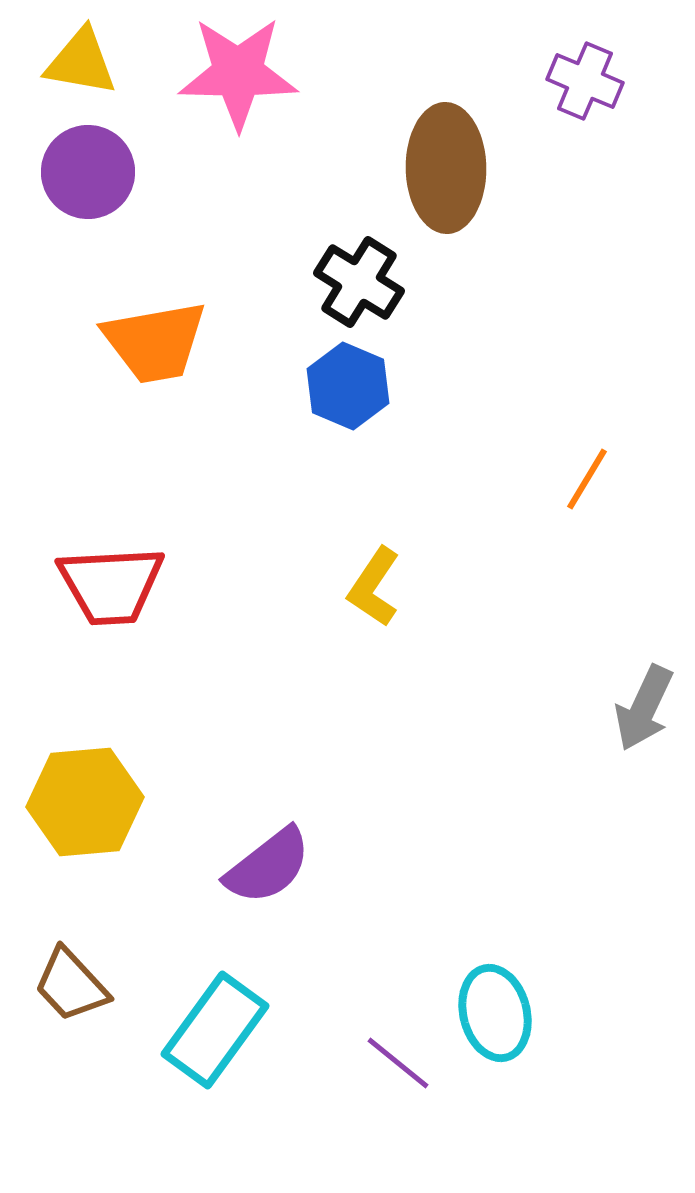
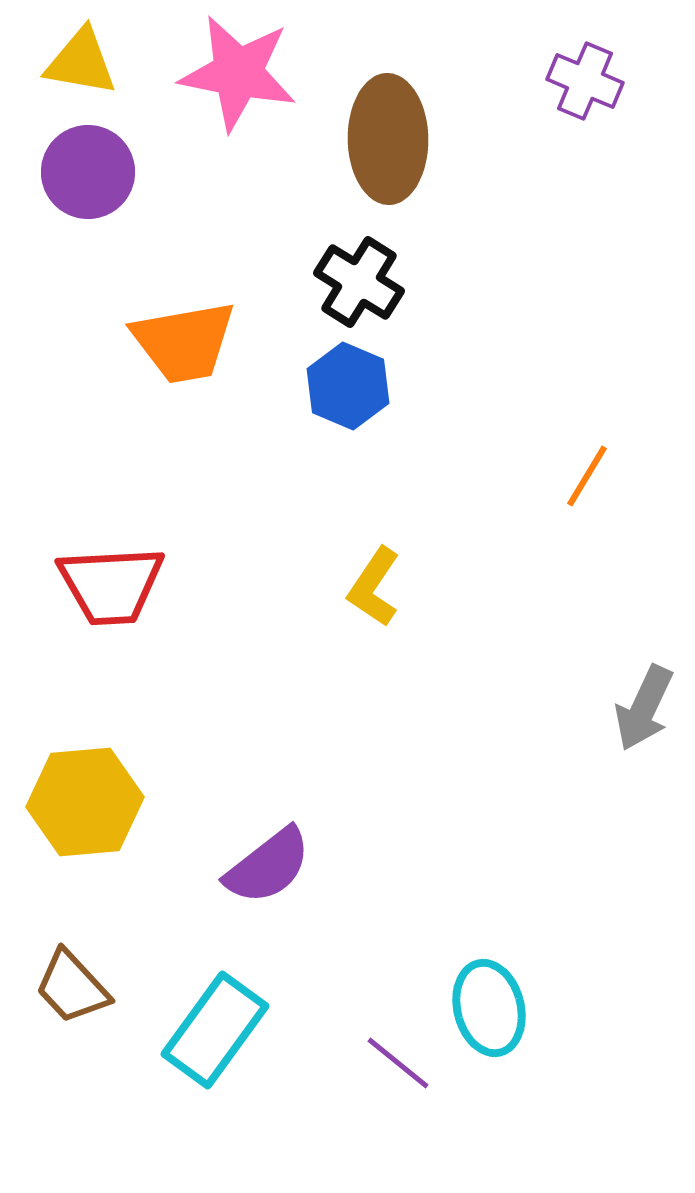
pink star: rotated 10 degrees clockwise
brown ellipse: moved 58 px left, 29 px up
orange trapezoid: moved 29 px right
orange line: moved 3 px up
brown trapezoid: moved 1 px right, 2 px down
cyan ellipse: moved 6 px left, 5 px up
